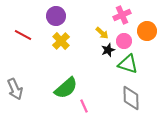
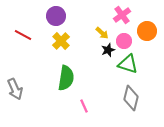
pink cross: rotated 12 degrees counterclockwise
green semicircle: moved 10 px up; rotated 40 degrees counterclockwise
gray diamond: rotated 15 degrees clockwise
